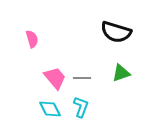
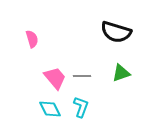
gray line: moved 2 px up
